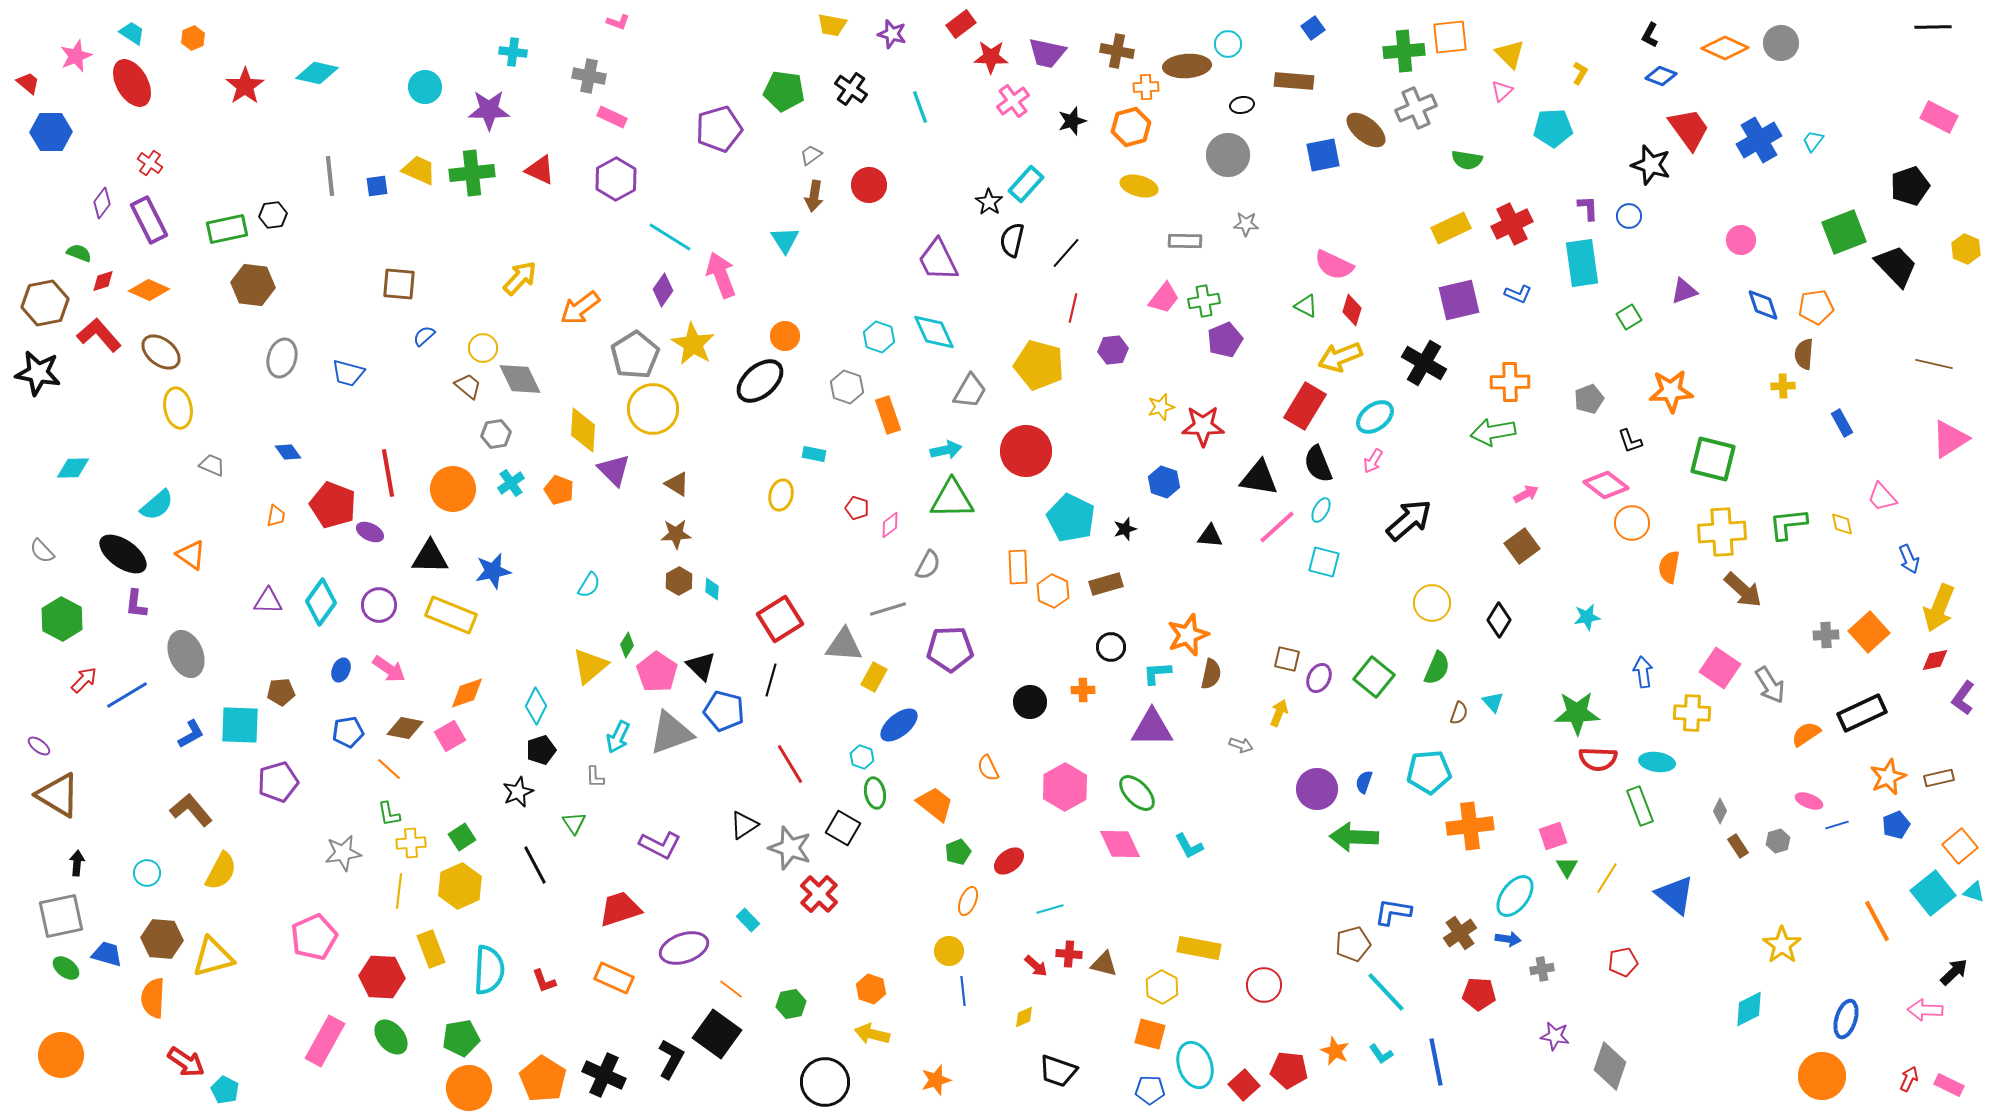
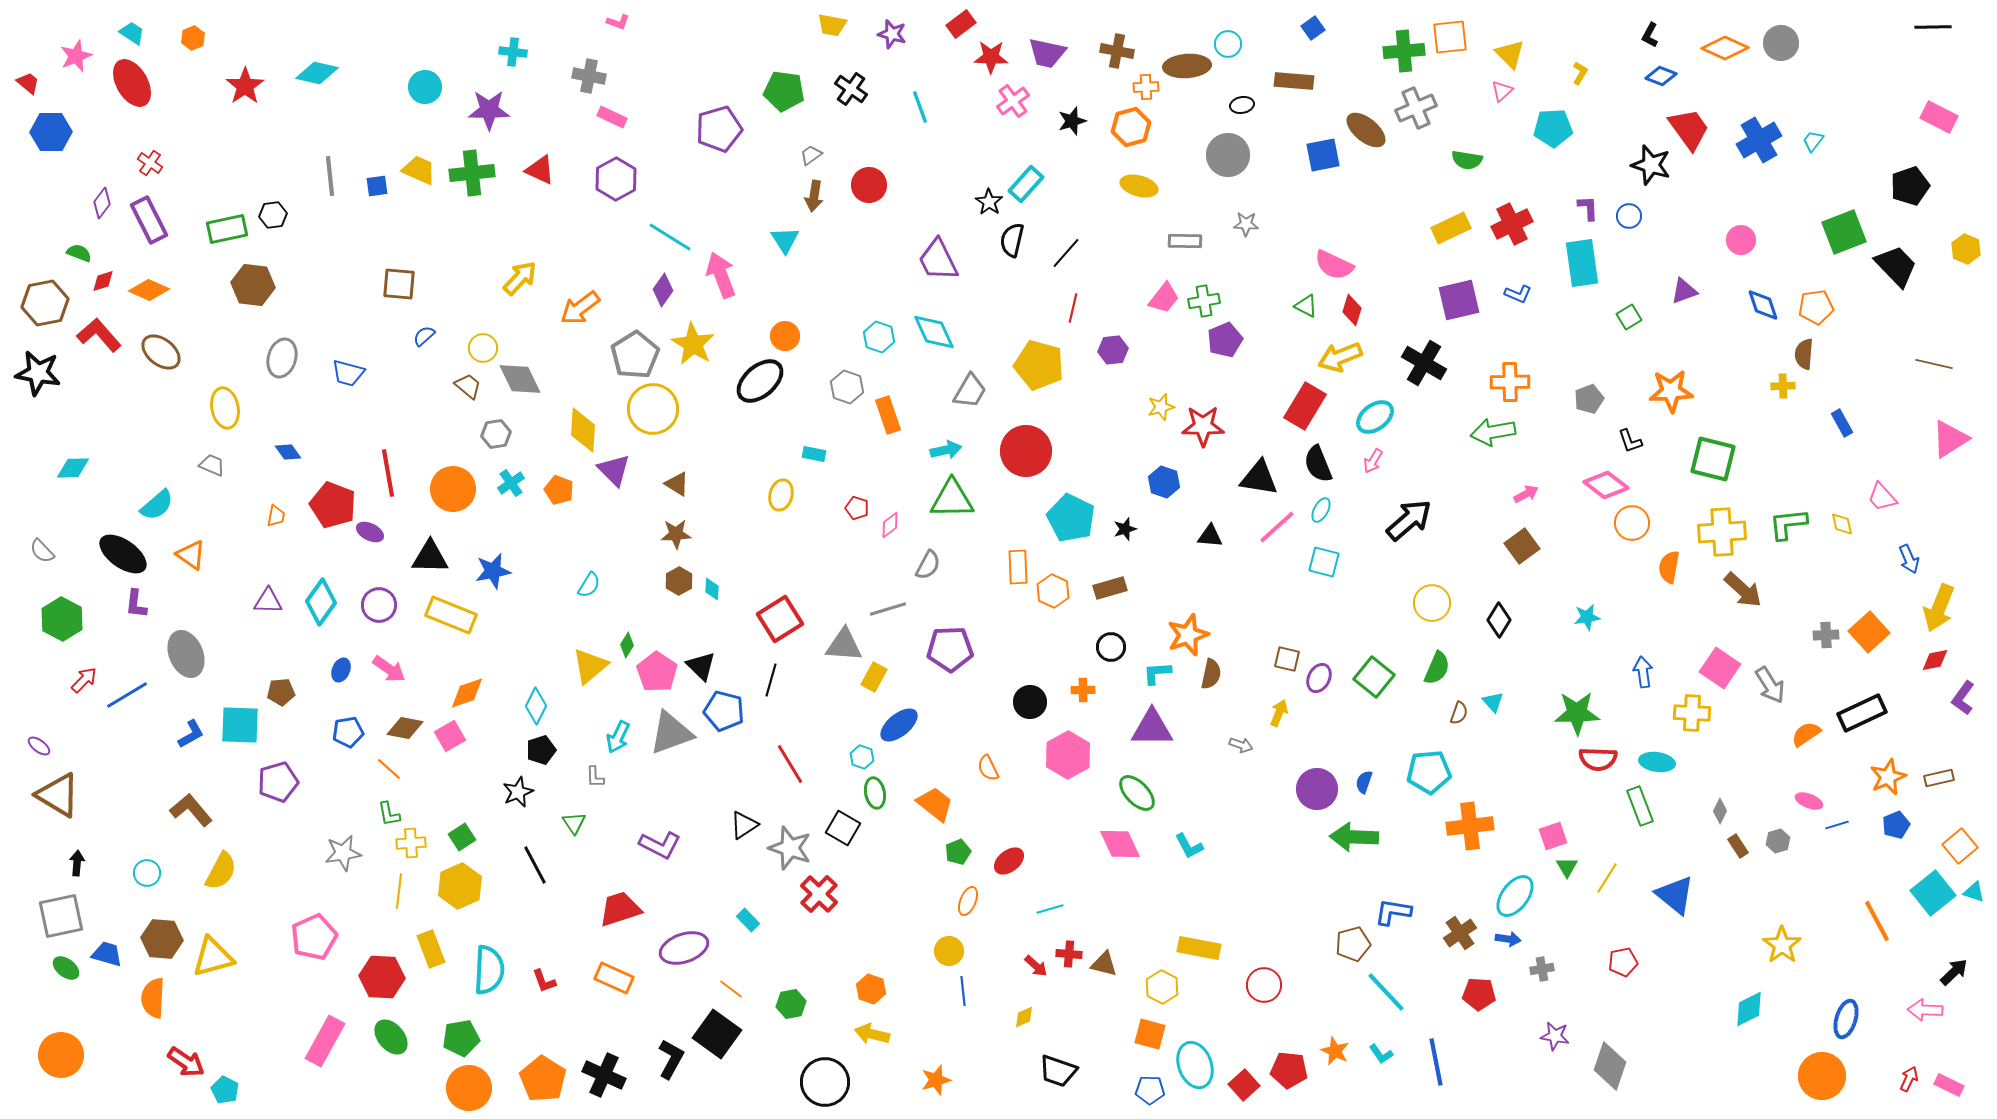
yellow ellipse at (178, 408): moved 47 px right
brown rectangle at (1106, 584): moved 4 px right, 4 px down
pink hexagon at (1065, 787): moved 3 px right, 32 px up
